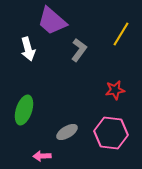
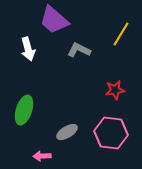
purple trapezoid: moved 2 px right, 1 px up
gray L-shape: rotated 100 degrees counterclockwise
